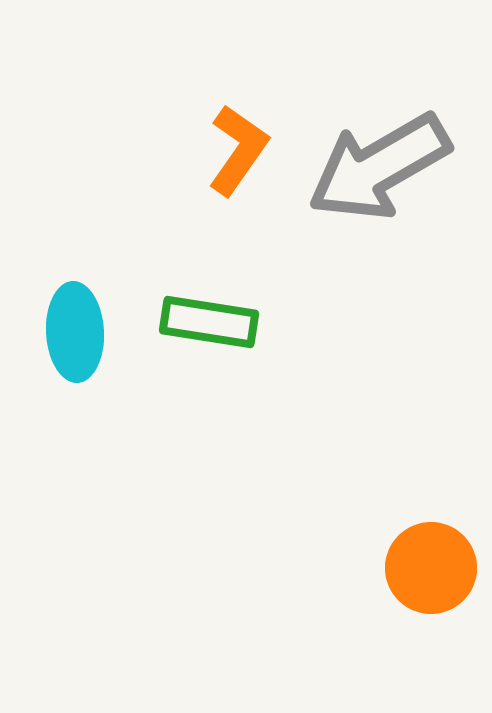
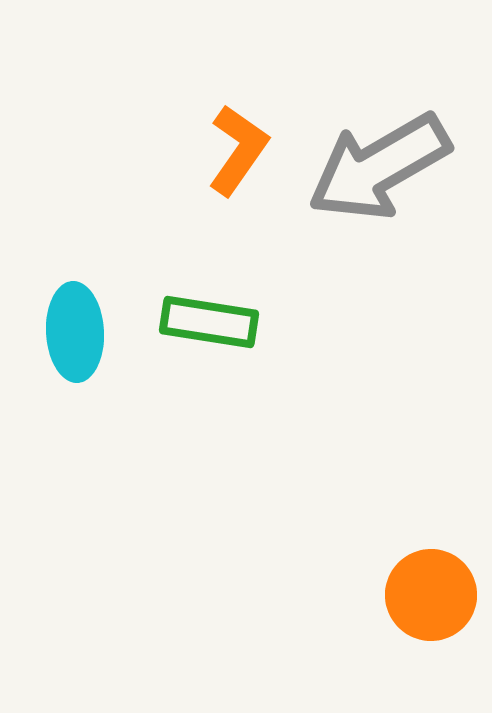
orange circle: moved 27 px down
